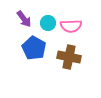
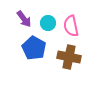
pink semicircle: rotated 80 degrees clockwise
